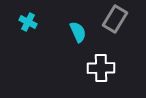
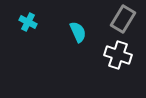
gray rectangle: moved 8 px right
white cross: moved 17 px right, 13 px up; rotated 20 degrees clockwise
